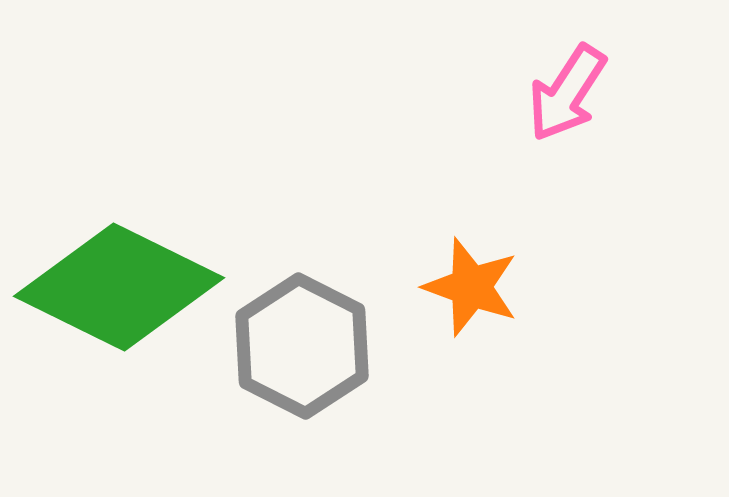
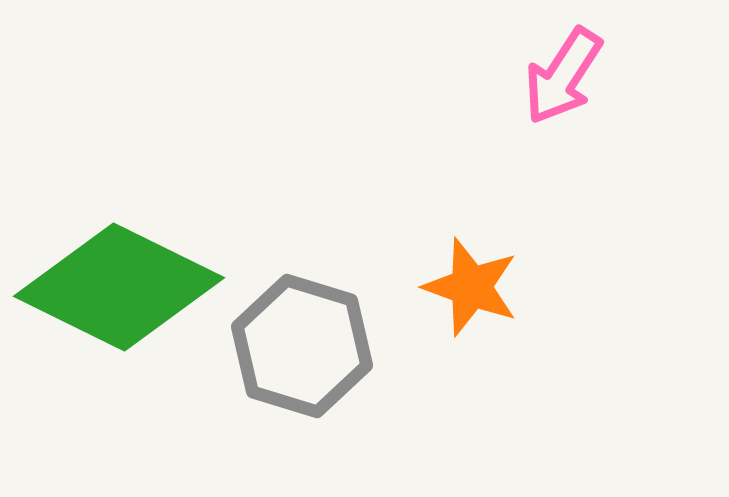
pink arrow: moved 4 px left, 17 px up
gray hexagon: rotated 10 degrees counterclockwise
